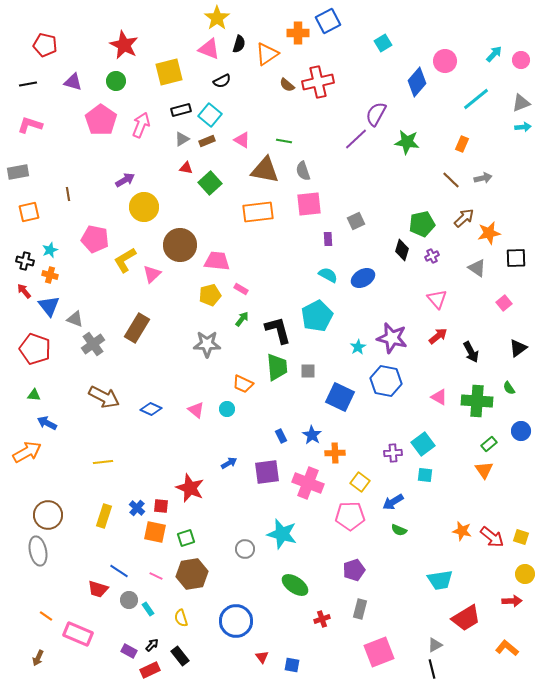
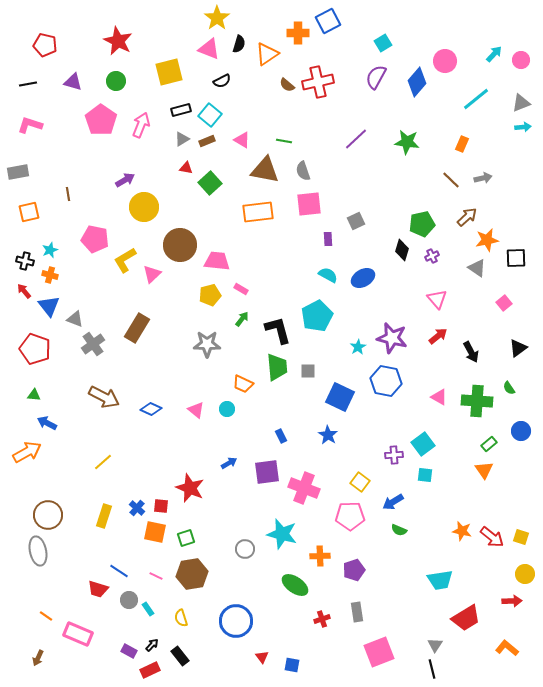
red star at (124, 45): moved 6 px left, 4 px up
purple semicircle at (376, 114): moved 37 px up
brown arrow at (464, 218): moved 3 px right, 1 px up
orange star at (489, 233): moved 2 px left, 7 px down
blue star at (312, 435): moved 16 px right
orange cross at (335, 453): moved 15 px left, 103 px down
purple cross at (393, 453): moved 1 px right, 2 px down
yellow line at (103, 462): rotated 36 degrees counterclockwise
pink cross at (308, 483): moved 4 px left, 5 px down
gray rectangle at (360, 609): moved 3 px left, 3 px down; rotated 24 degrees counterclockwise
gray triangle at (435, 645): rotated 28 degrees counterclockwise
